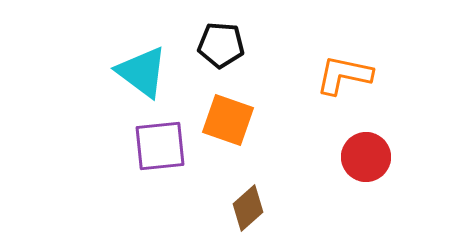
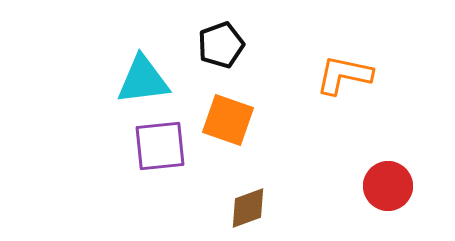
black pentagon: rotated 24 degrees counterclockwise
cyan triangle: moved 1 px right, 8 px down; rotated 44 degrees counterclockwise
red circle: moved 22 px right, 29 px down
brown diamond: rotated 21 degrees clockwise
